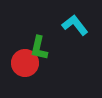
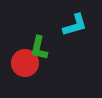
cyan L-shape: rotated 112 degrees clockwise
